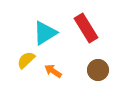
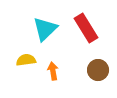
cyan triangle: moved 4 px up; rotated 12 degrees counterclockwise
yellow semicircle: rotated 36 degrees clockwise
orange arrow: rotated 48 degrees clockwise
